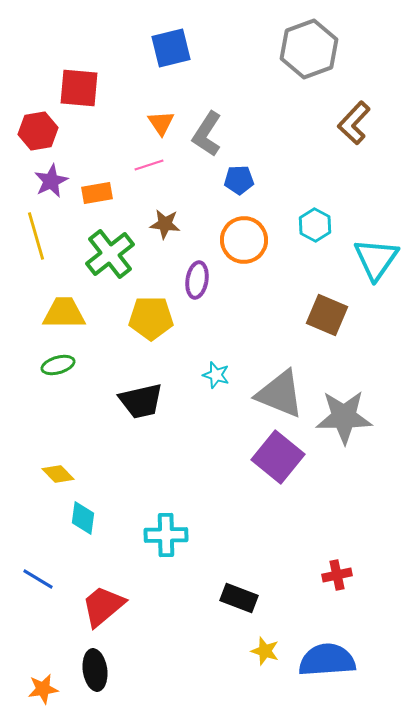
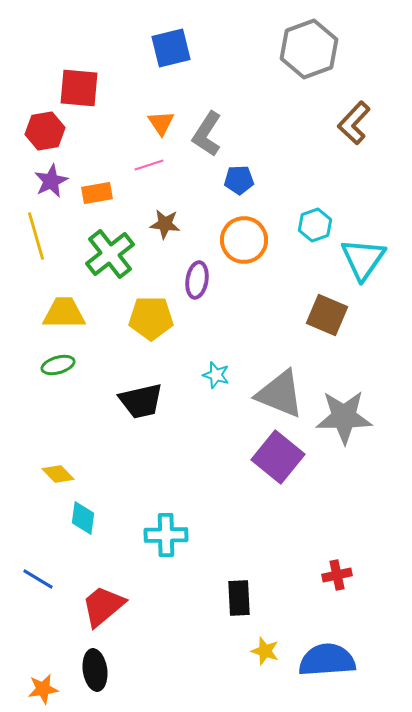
red hexagon: moved 7 px right
cyan hexagon: rotated 12 degrees clockwise
cyan triangle: moved 13 px left
black rectangle: rotated 66 degrees clockwise
